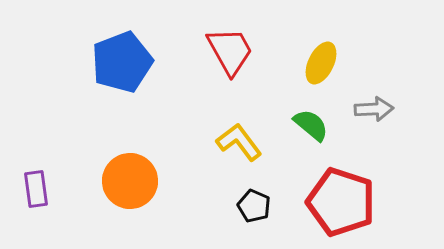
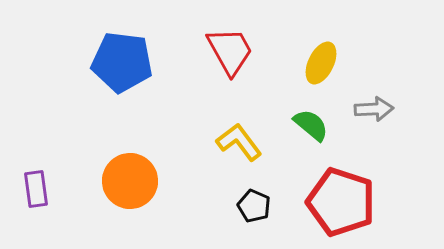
blue pentagon: rotated 28 degrees clockwise
